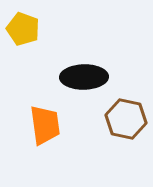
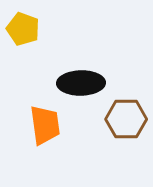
black ellipse: moved 3 px left, 6 px down
brown hexagon: rotated 12 degrees counterclockwise
